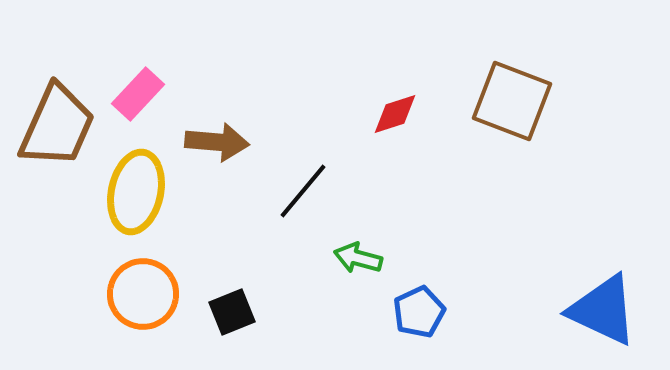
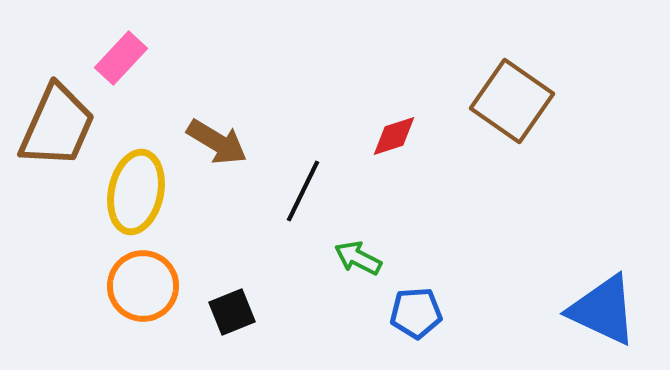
pink rectangle: moved 17 px left, 36 px up
brown square: rotated 14 degrees clockwise
red diamond: moved 1 px left, 22 px down
brown arrow: rotated 26 degrees clockwise
black line: rotated 14 degrees counterclockwise
green arrow: rotated 12 degrees clockwise
orange circle: moved 8 px up
blue pentagon: moved 3 px left, 1 px down; rotated 21 degrees clockwise
